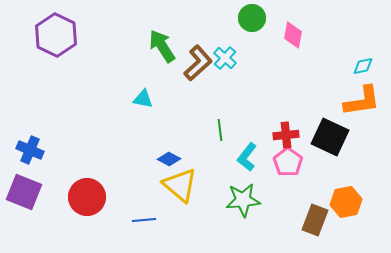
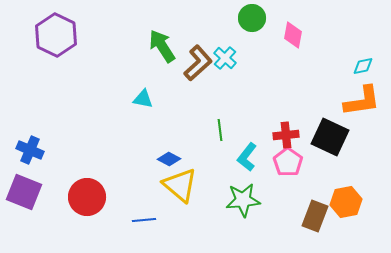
brown rectangle: moved 4 px up
